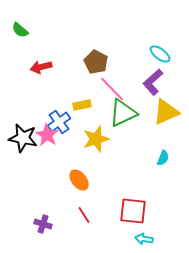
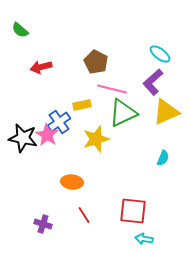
pink line: rotated 32 degrees counterclockwise
orange ellipse: moved 7 px left, 2 px down; rotated 45 degrees counterclockwise
